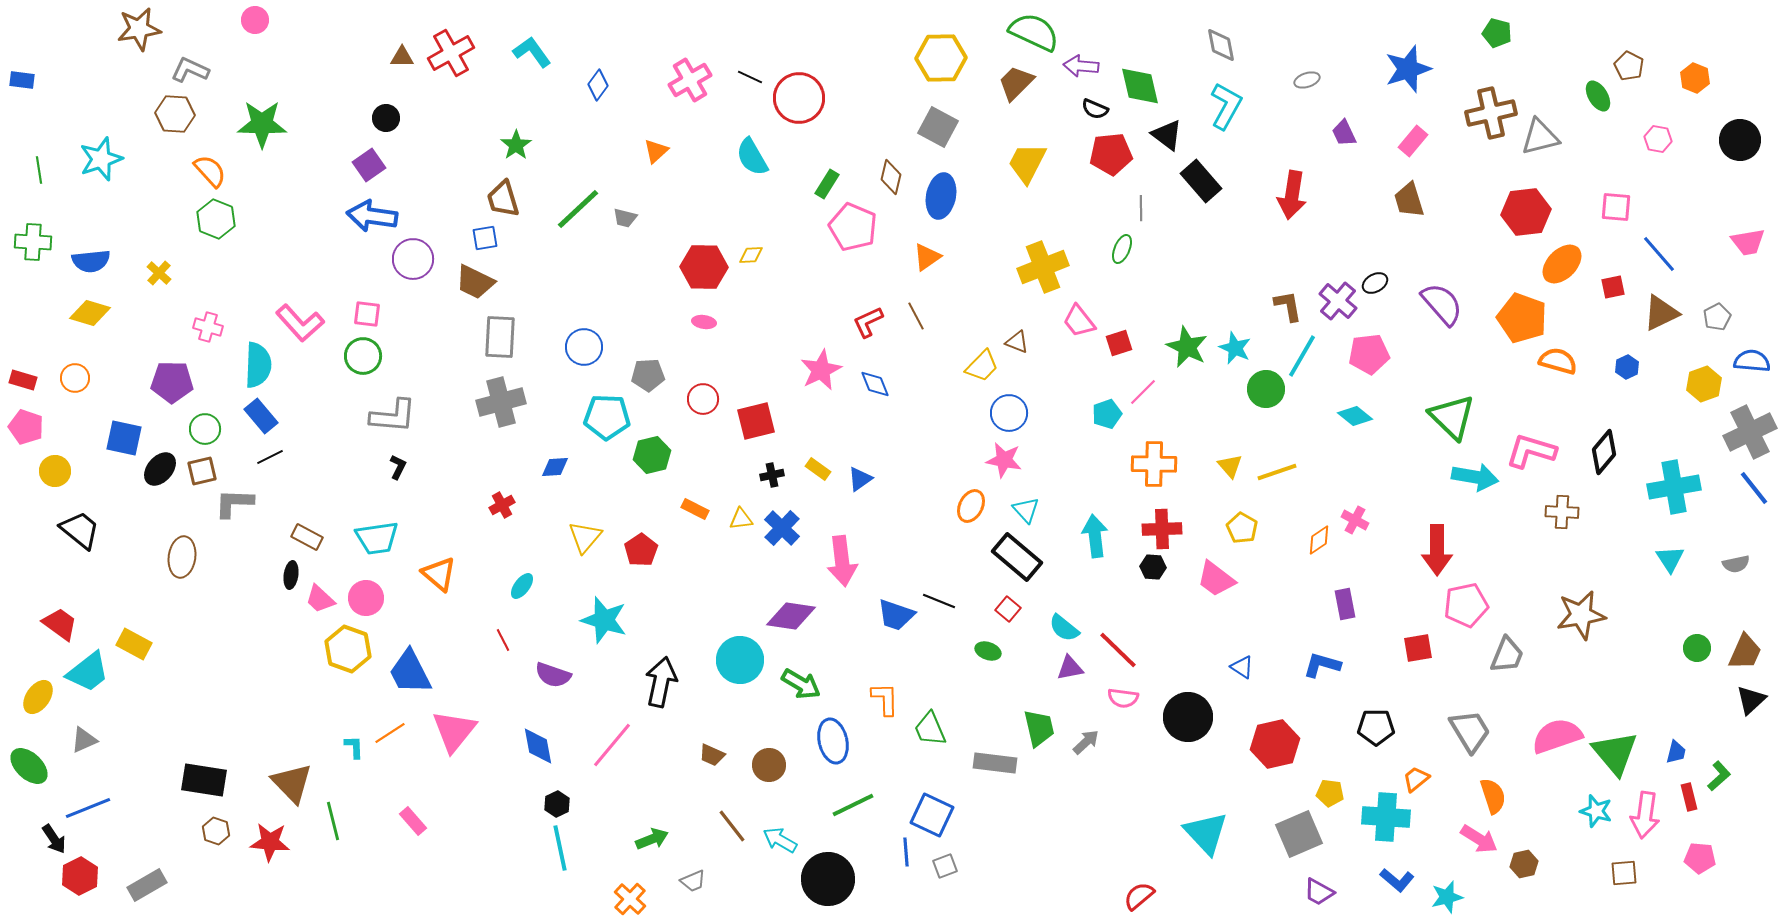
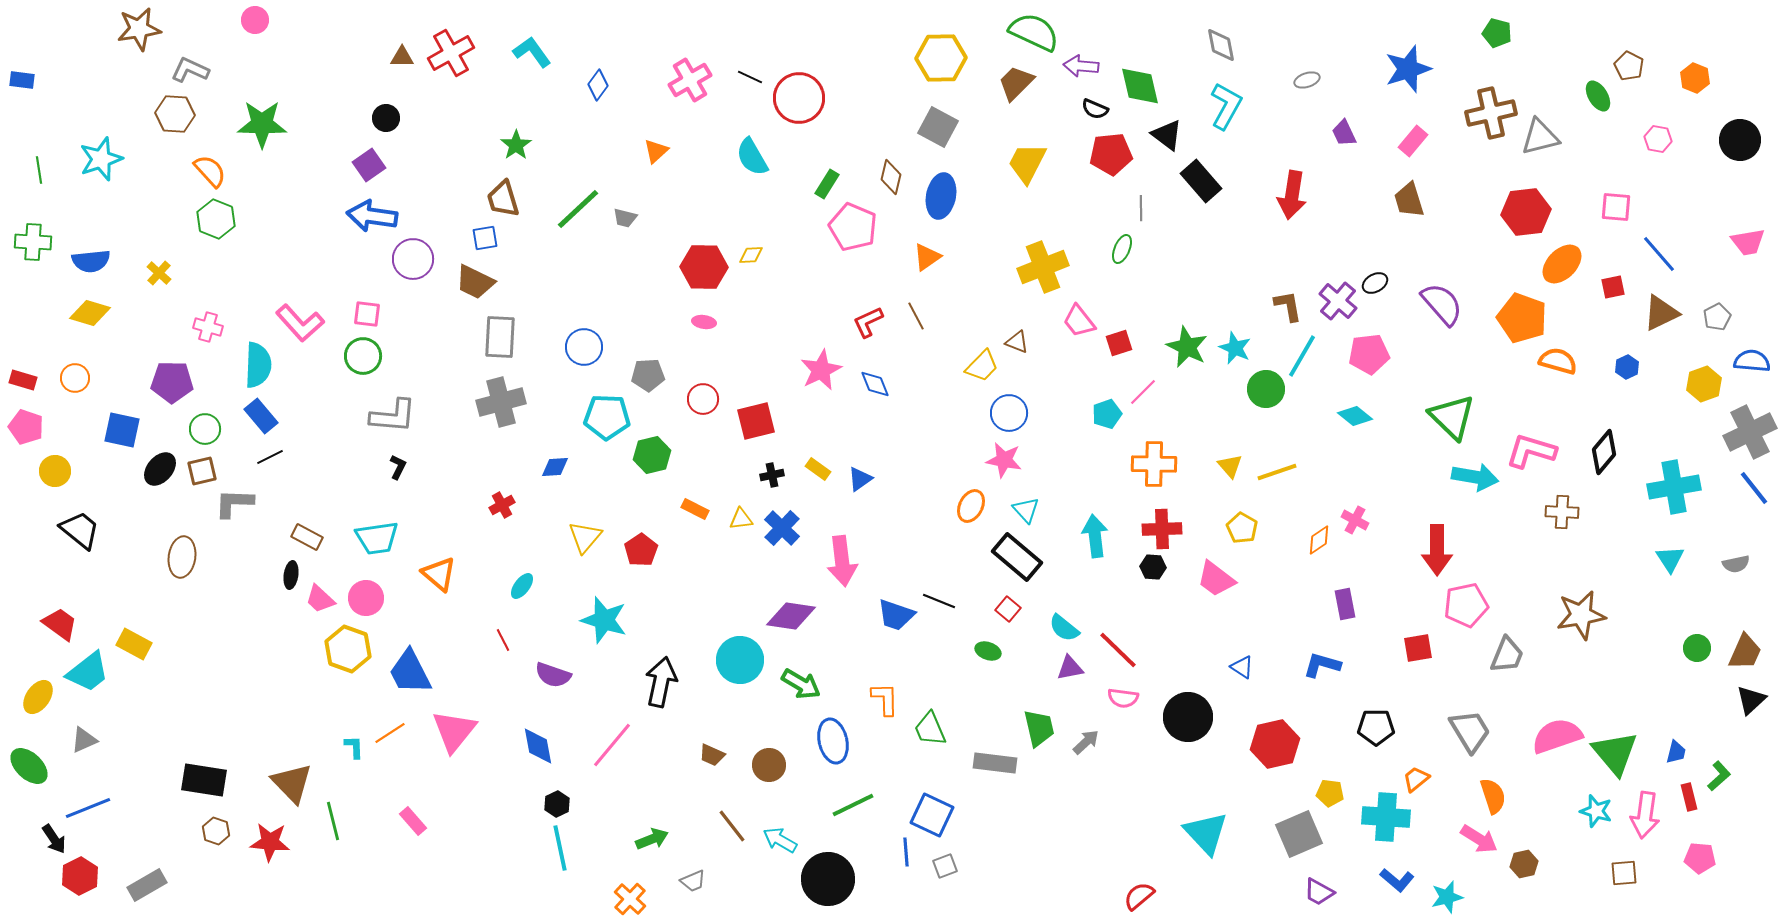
blue square at (124, 438): moved 2 px left, 8 px up
